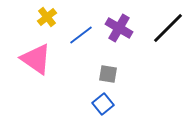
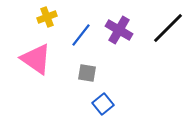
yellow cross: rotated 18 degrees clockwise
purple cross: moved 2 px down
blue line: rotated 15 degrees counterclockwise
gray square: moved 21 px left, 1 px up
